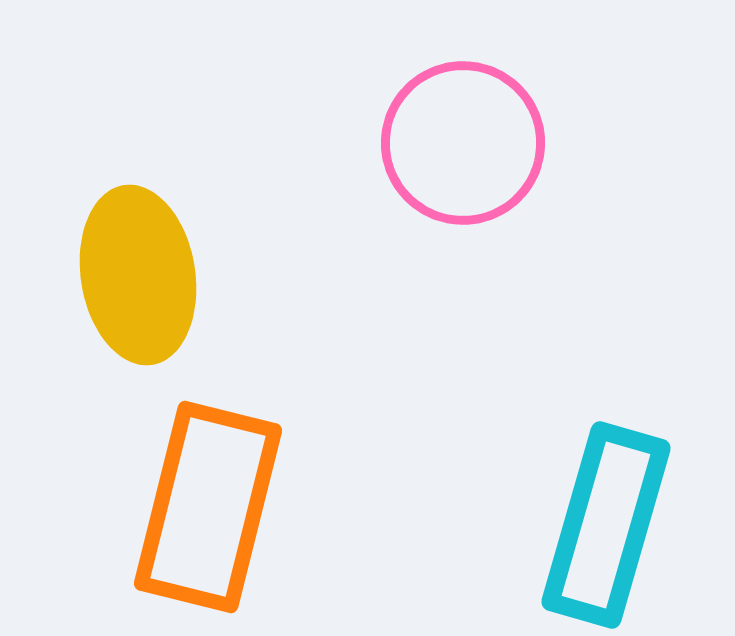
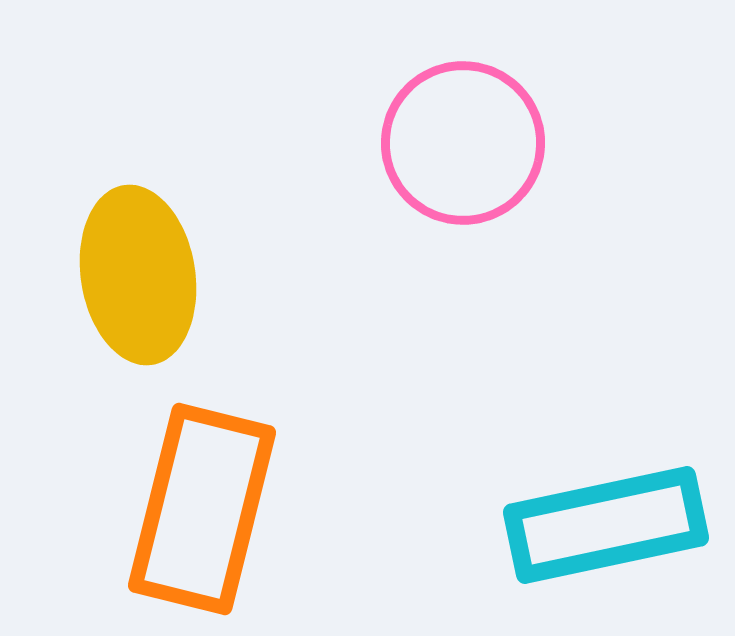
orange rectangle: moved 6 px left, 2 px down
cyan rectangle: rotated 62 degrees clockwise
